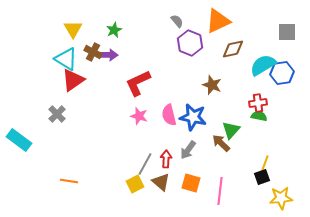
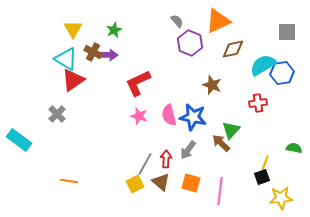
green semicircle: moved 35 px right, 32 px down
